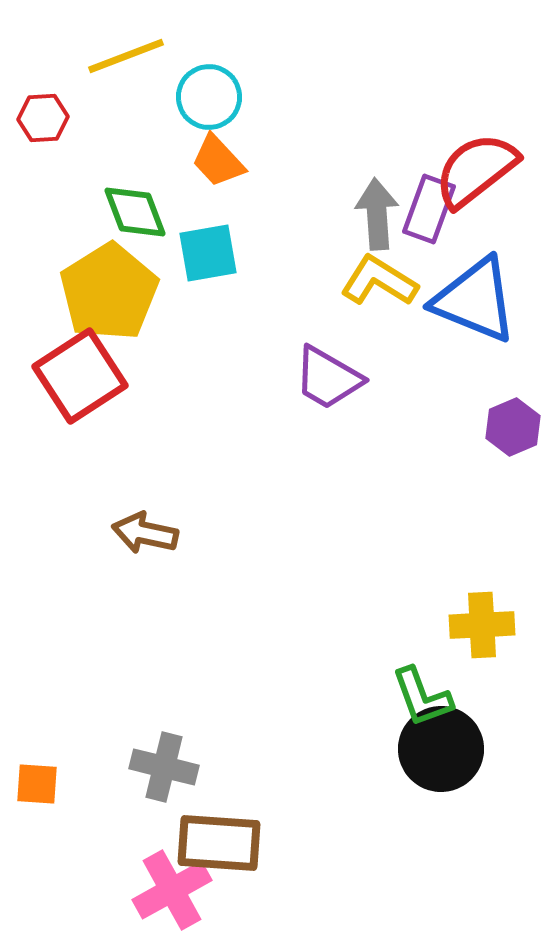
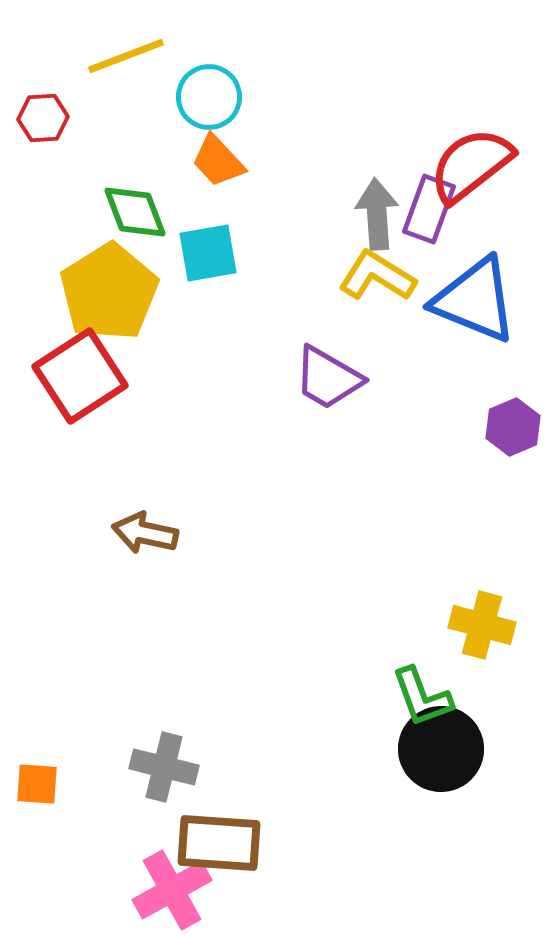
red semicircle: moved 5 px left, 5 px up
yellow L-shape: moved 2 px left, 5 px up
yellow cross: rotated 18 degrees clockwise
